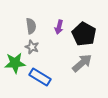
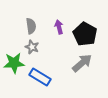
purple arrow: rotated 152 degrees clockwise
black pentagon: moved 1 px right
green star: moved 1 px left
